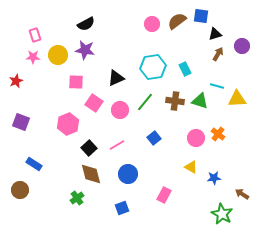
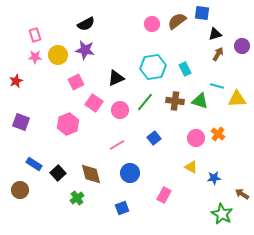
blue square at (201, 16): moved 1 px right, 3 px up
pink star at (33, 57): moved 2 px right
pink square at (76, 82): rotated 28 degrees counterclockwise
black square at (89, 148): moved 31 px left, 25 px down
blue circle at (128, 174): moved 2 px right, 1 px up
